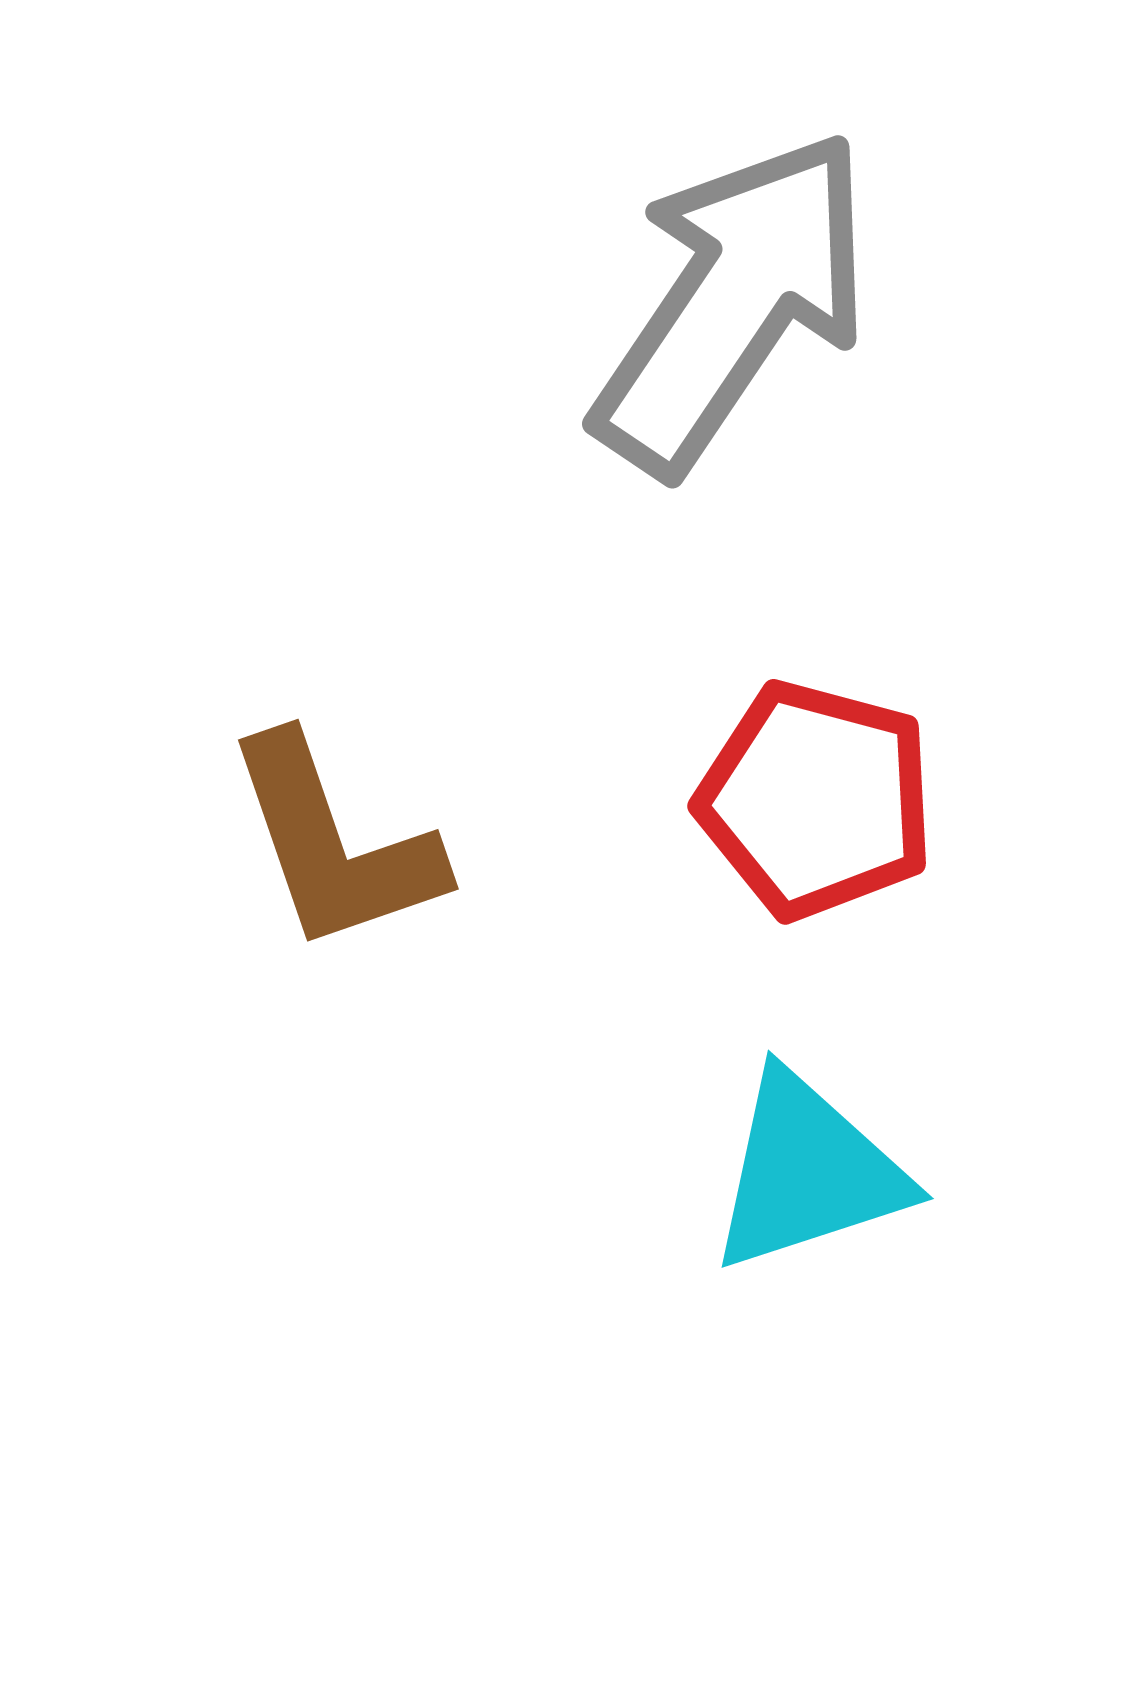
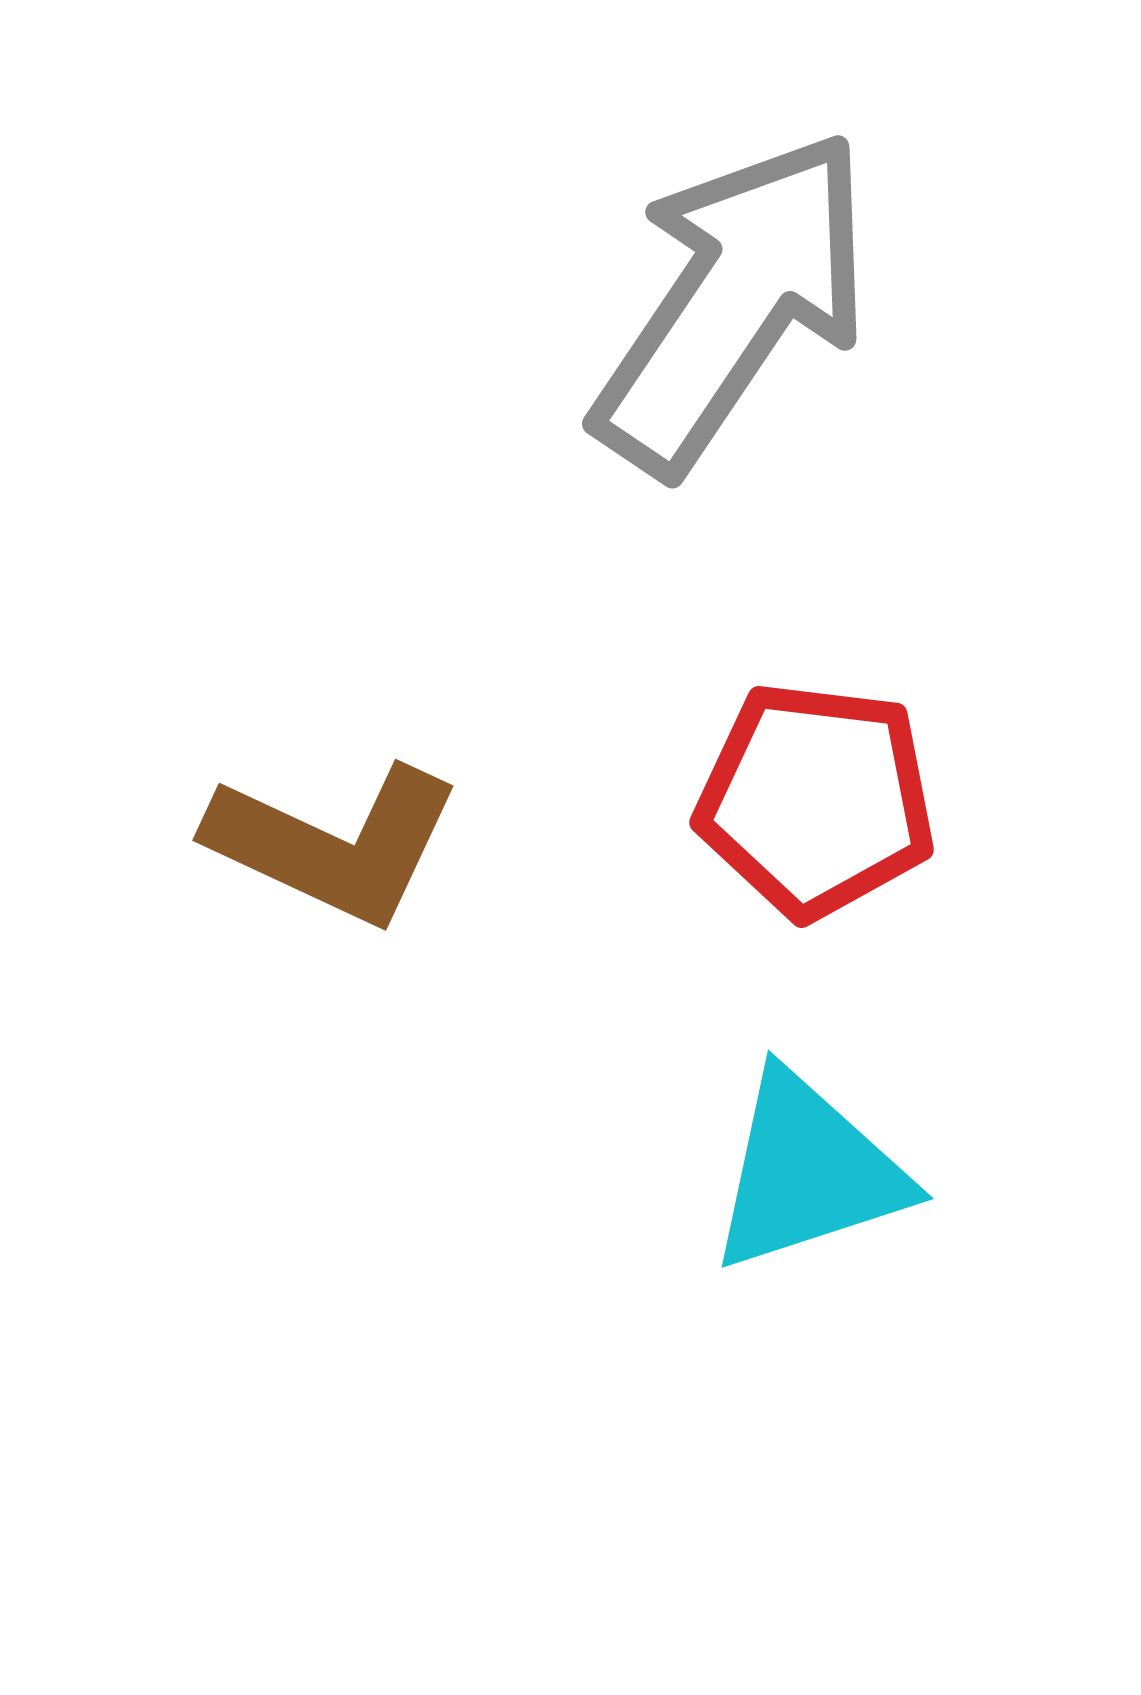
red pentagon: rotated 8 degrees counterclockwise
brown L-shape: rotated 46 degrees counterclockwise
